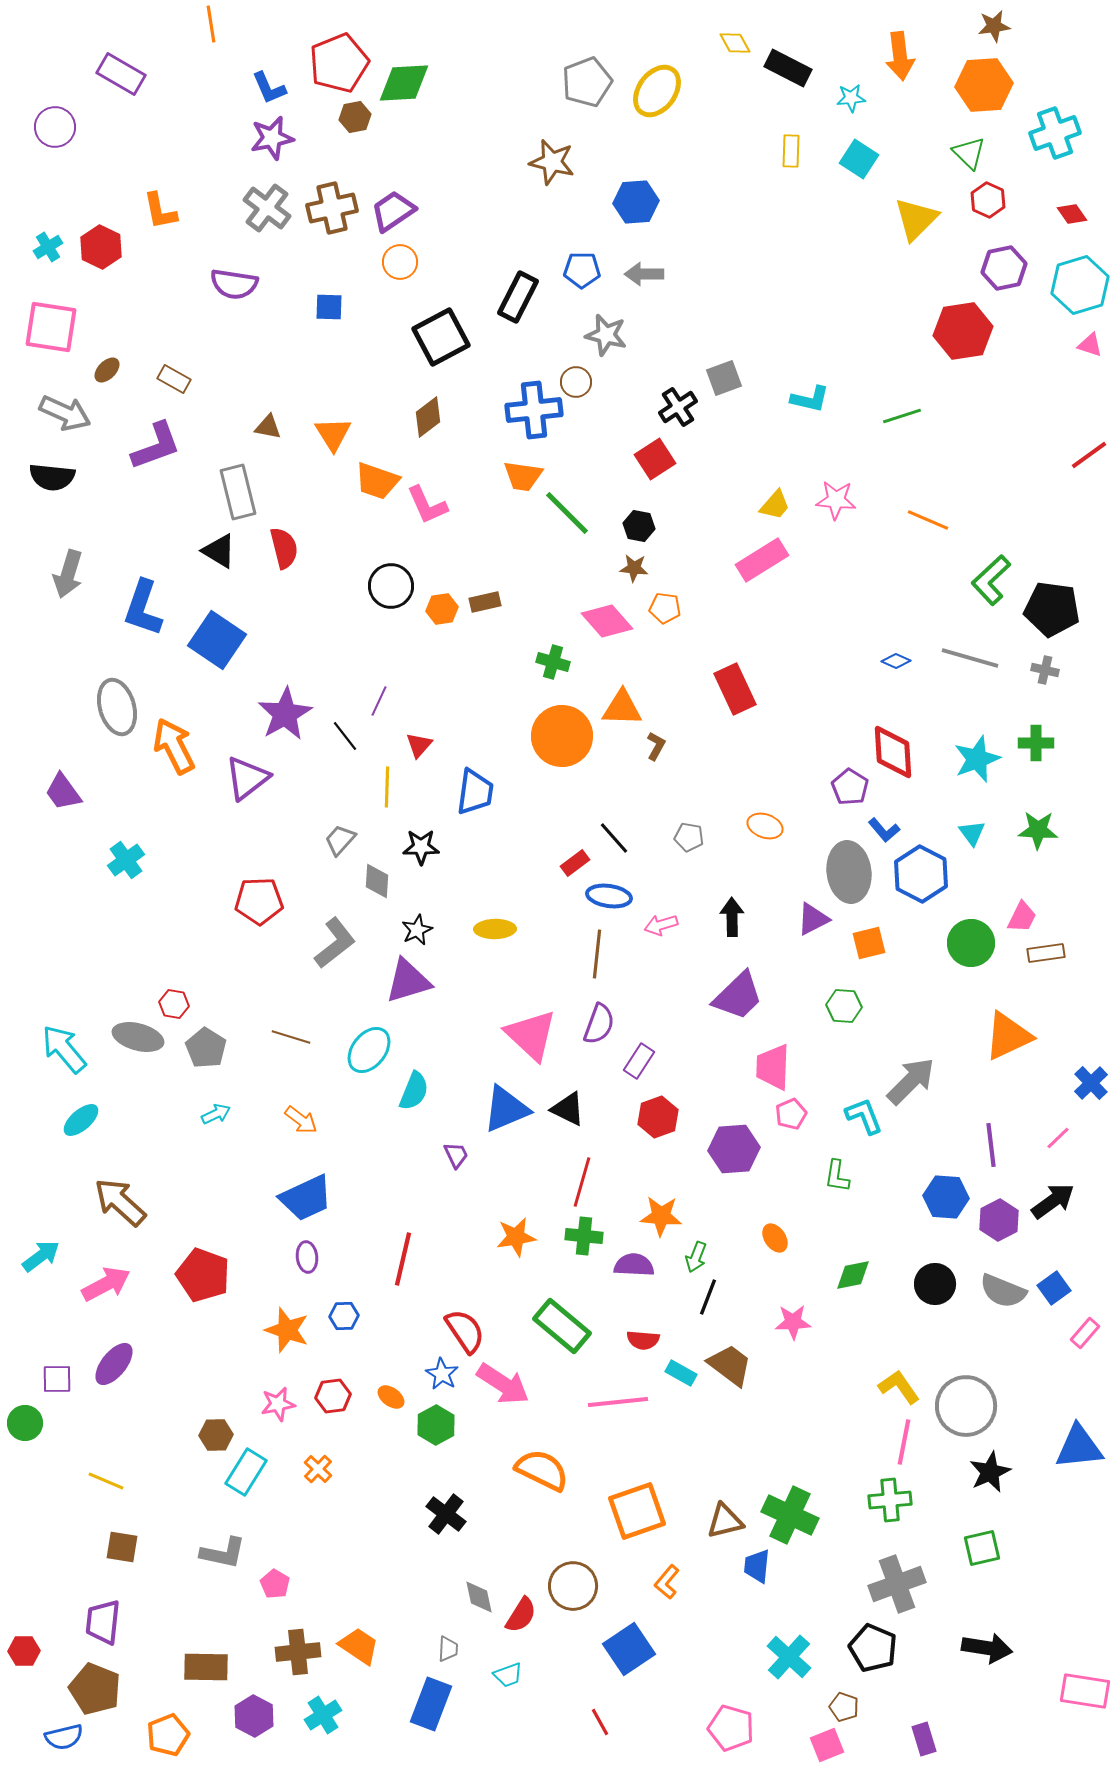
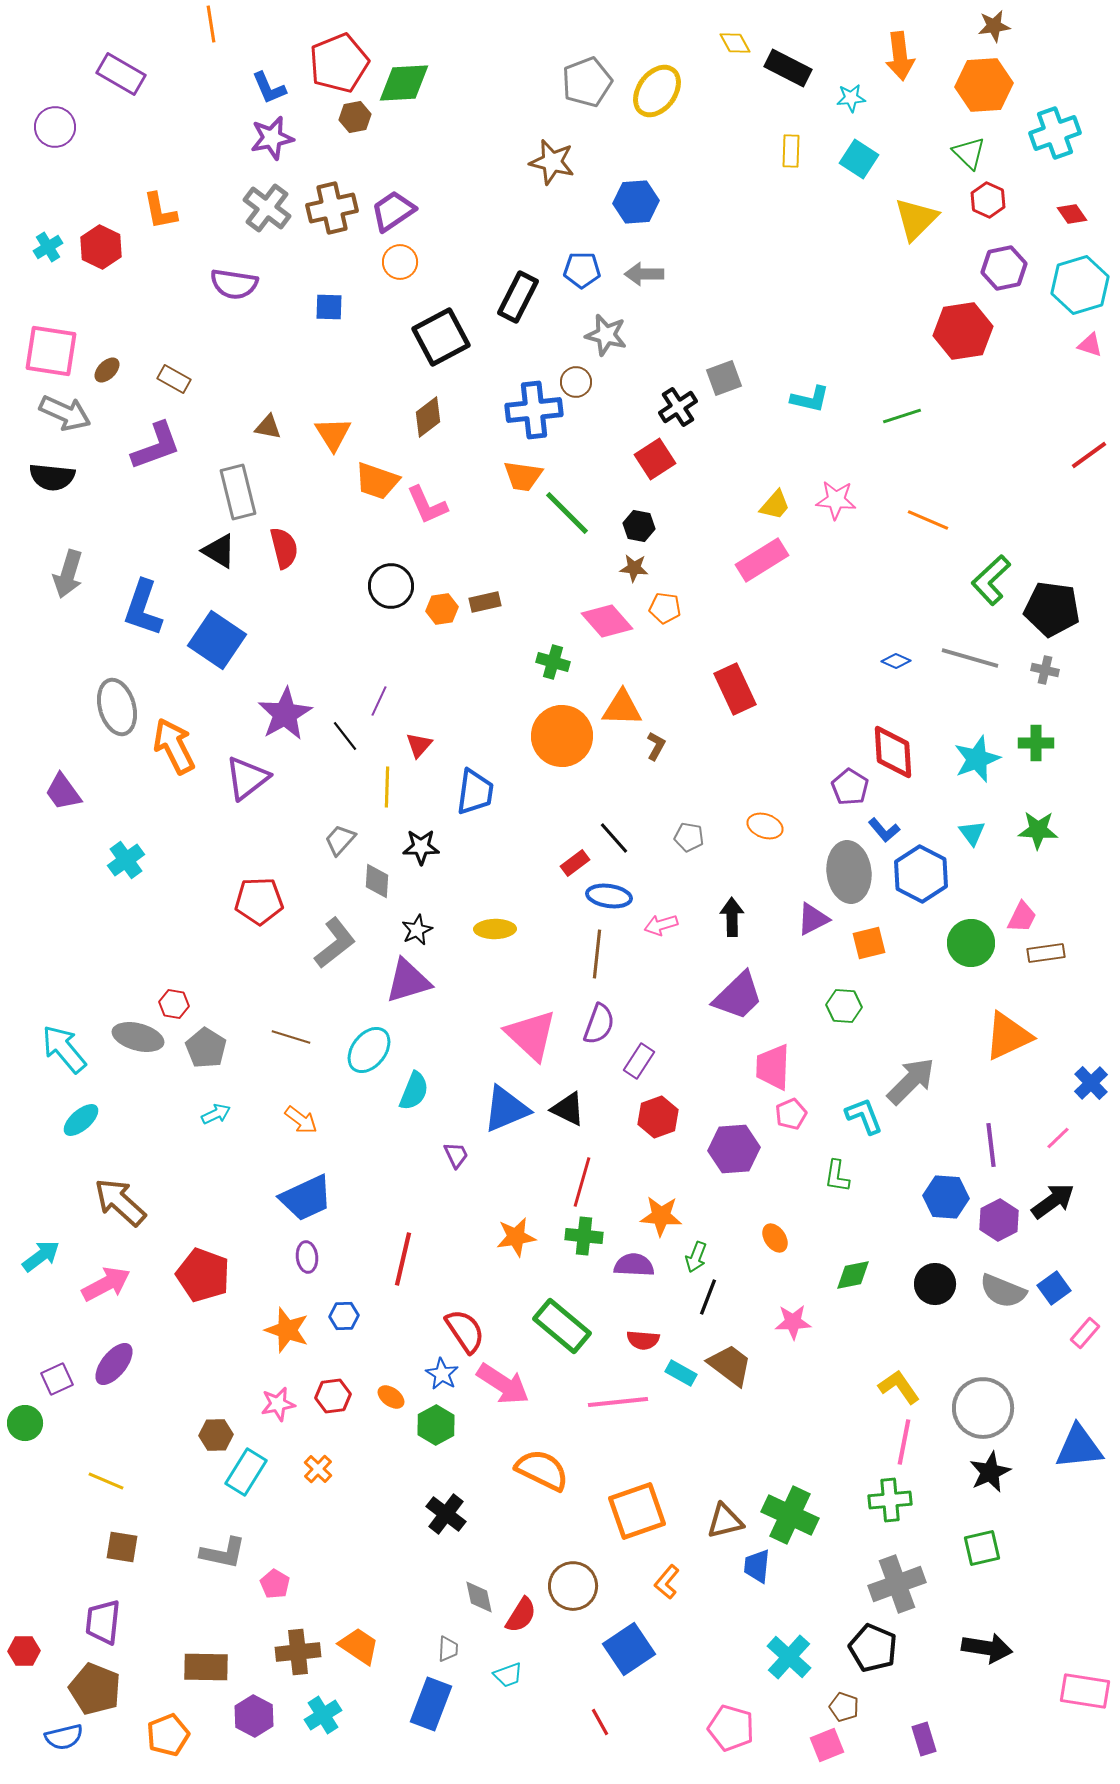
pink square at (51, 327): moved 24 px down
purple square at (57, 1379): rotated 24 degrees counterclockwise
gray circle at (966, 1406): moved 17 px right, 2 px down
